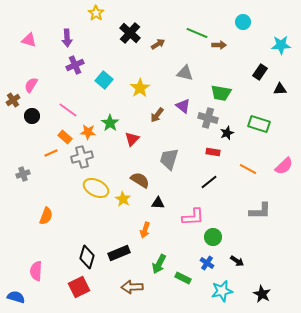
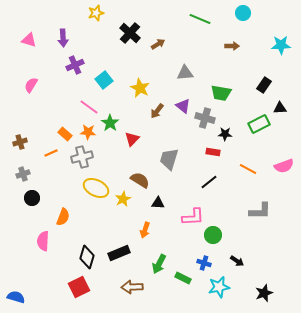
yellow star at (96, 13): rotated 21 degrees clockwise
cyan circle at (243, 22): moved 9 px up
green line at (197, 33): moved 3 px right, 14 px up
purple arrow at (67, 38): moved 4 px left
brown arrow at (219, 45): moved 13 px right, 1 px down
black rectangle at (260, 72): moved 4 px right, 13 px down
gray triangle at (185, 73): rotated 18 degrees counterclockwise
cyan square at (104, 80): rotated 12 degrees clockwise
yellow star at (140, 88): rotated 12 degrees counterclockwise
black triangle at (280, 89): moved 19 px down
brown cross at (13, 100): moved 7 px right, 42 px down; rotated 16 degrees clockwise
pink line at (68, 110): moved 21 px right, 3 px up
brown arrow at (157, 115): moved 4 px up
black circle at (32, 116): moved 82 px down
gray cross at (208, 118): moved 3 px left
green rectangle at (259, 124): rotated 45 degrees counterclockwise
black star at (227, 133): moved 2 px left, 1 px down; rotated 24 degrees clockwise
orange rectangle at (65, 137): moved 3 px up
pink semicircle at (284, 166): rotated 24 degrees clockwise
yellow star at (123, 199): rotated 14 degrees clockwise
orange semicircle at (46, 216): moved 17 px right, 1 px down
green circle at (213, 237): moved 2 px up
blue cross at (207, 263): moved 3 px left; rotated 16 degrees counterclockwise
pink semicircle at (36, 271): moved 7 px right, 30 px up
cyan star at (222, 291): moved 3 px left, 4 px up
black star at (262, 294): moved 2 px right, 1 px up; rotated 24 degrees clockwise
